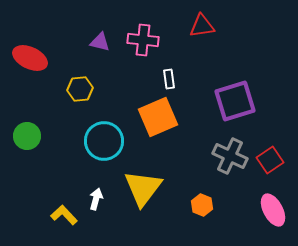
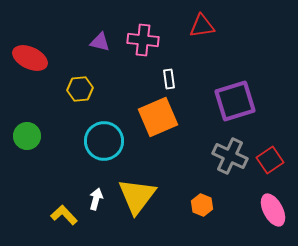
yellow triangle: moved 6 px left, 8 px down
